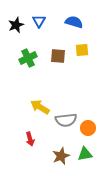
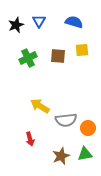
yellow arrow: moved 1 px up
